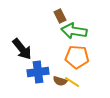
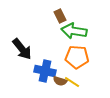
blue cross: moved 7 px right, 1 px up; rotated 20 degrees clockwise
